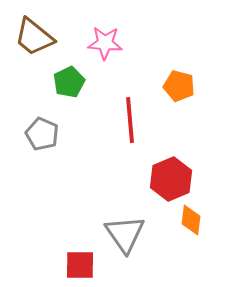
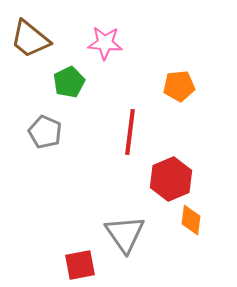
brown trapezoid: moved 4 px left, 2 px down
orange pentagon: rotated 20 degrees counterclockwise
red line: moved 12 px down; rotated 12 degrees clockwise
gray pentagon: moved 3 px right, 2 px up
red square: rotated 12 degrees counterclockwise
